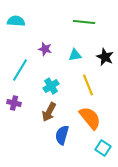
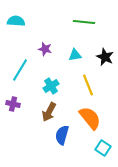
purple cross: moved 1 px left, 1 px down
